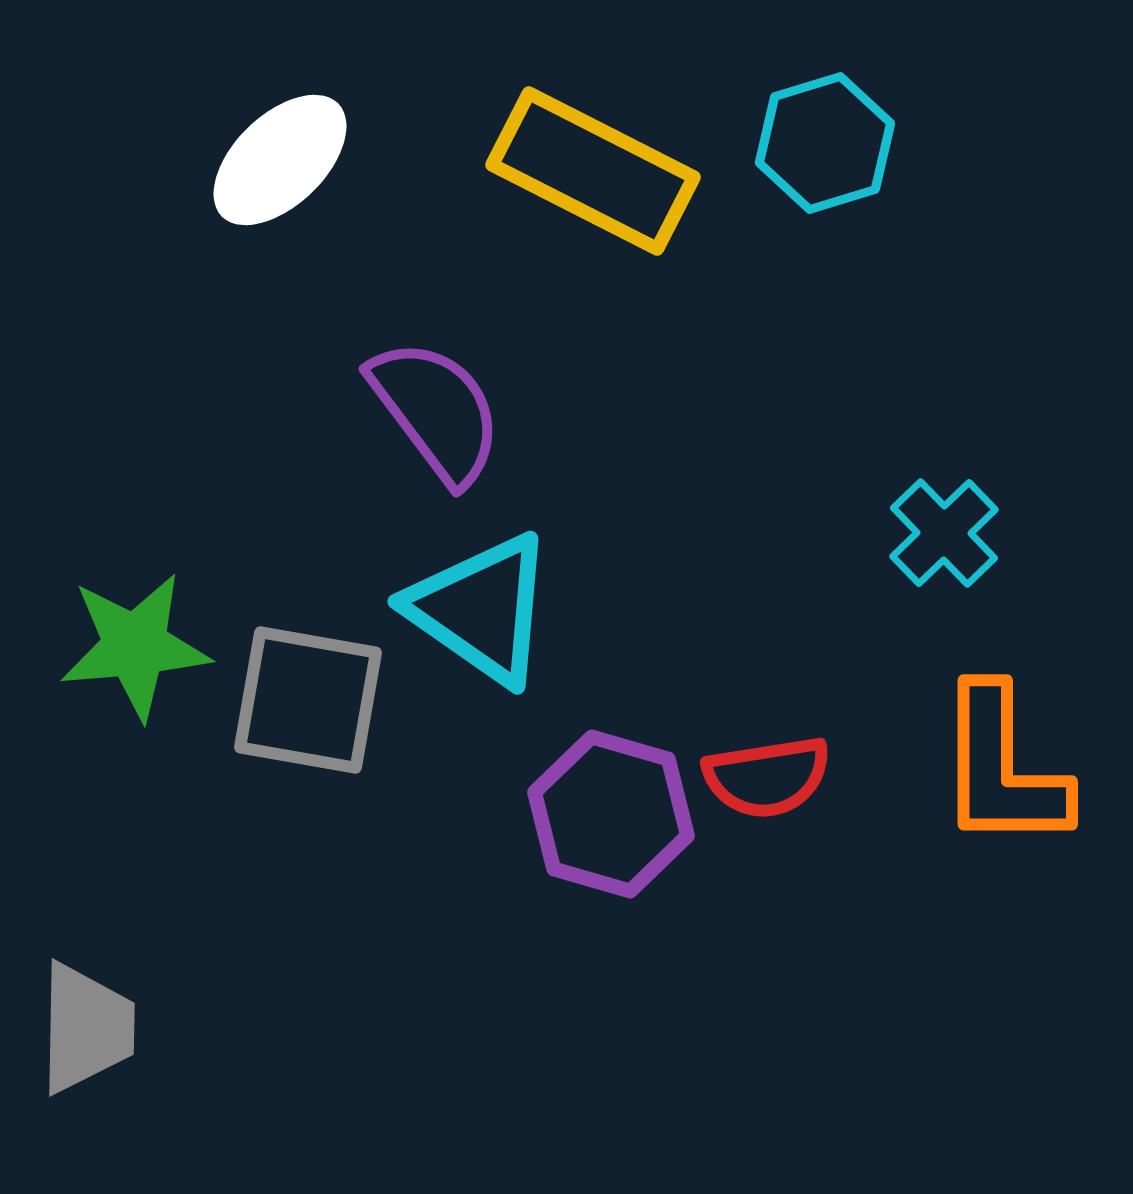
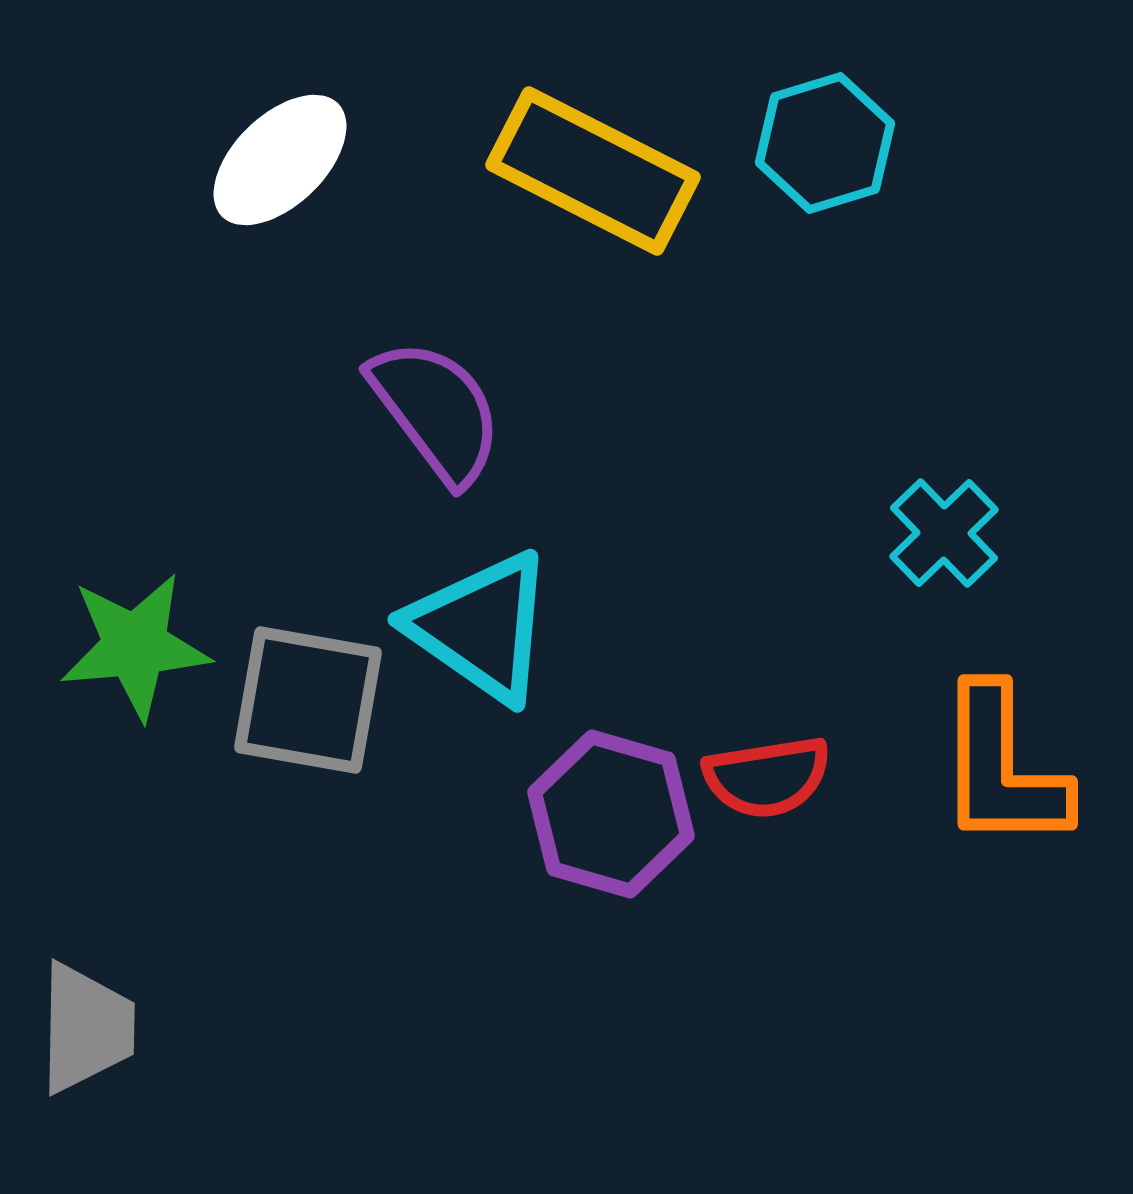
cyan triangle: moved 18 px down
